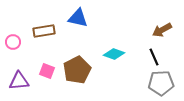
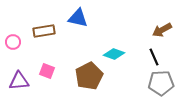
brown pentagon: moved 12 px right, 6 px down
